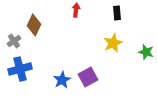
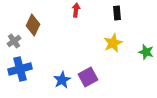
brown diamond: moved 1 px left
